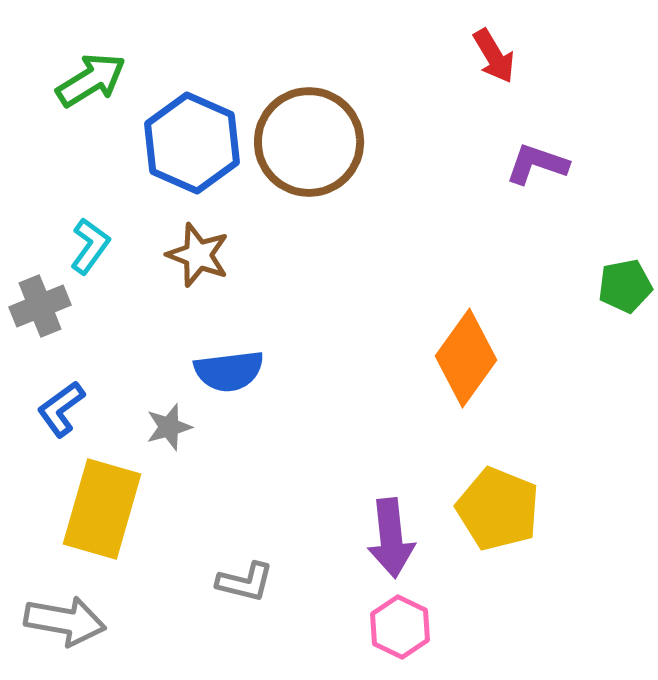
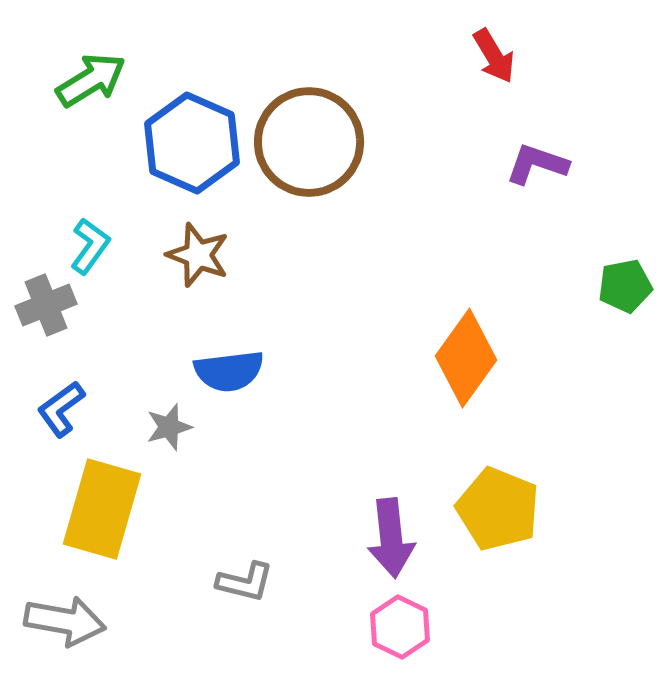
gray cross: moved 6 px right, 1 px up
